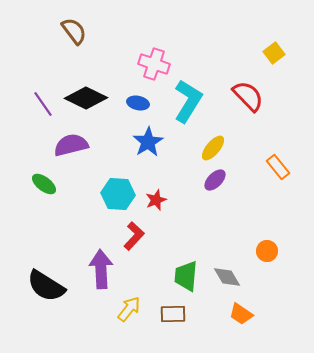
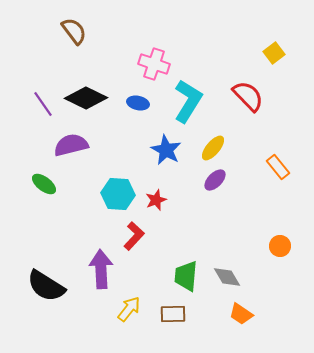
blue star: moved 18 px right, 8 px down; rotated 12 degrees counterclockwise
orange circle: moved 13 px right, 5 px up
